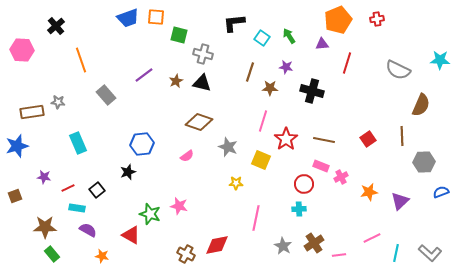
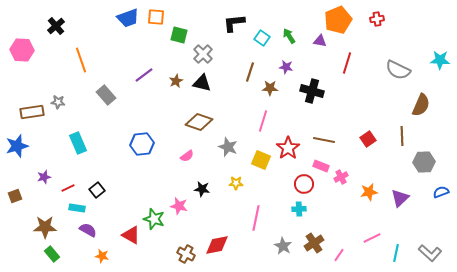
purple triangle at (322, 44): moved 2 px left, 3 px up; rotated 16 degrees clockwise
gray cross at (203, 54): rotated 30 degrees clockwise
red star at (286, 139): moved 2 px right, 9 px down
black star at (128, 172): moved 74 px right, 17 px down; rotated 28 degrees clockwise
purple star at (44, 177): rotated 24 degrees counterclockwise
purple triangle at (400, 201): moved 3 px up
green star at (150, 214): moved 4 px right, 5 px down
pink line at (339, 255): rotated 48 degrees counterclockwise
